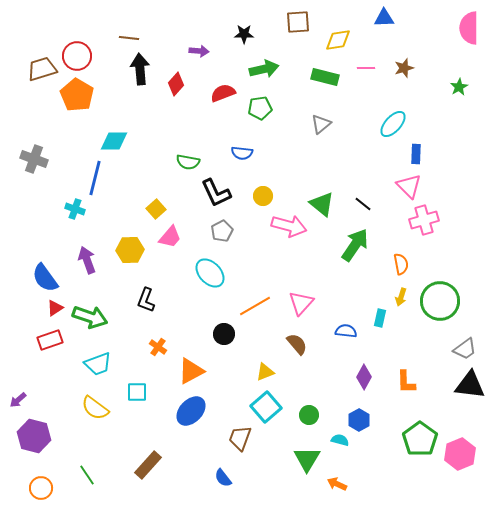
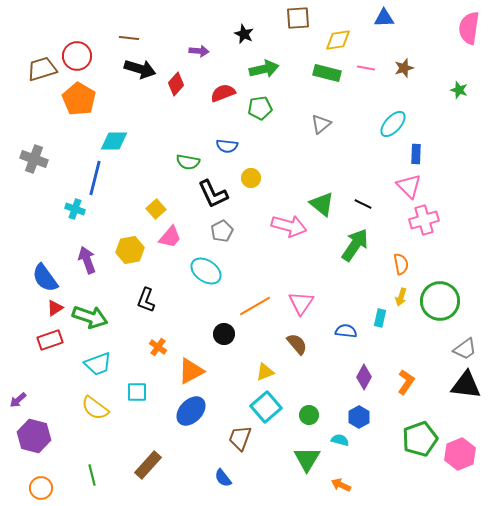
brown square at (298, 22): moved 4 px up
pink semicircle at (469, 28): rotated 8 degrees clockwise
black star at (244, 34): rotated 24 degrees clockwise
pink line at (366, 68): rotated 12 degrees clockwise
black arrow at (140, 69): rotated 112 degrees clockwise
green rectangle at (325, 77): moved 2 px right, 4 px up
green star at (459, 87): moved 3 px down; rotated 24 degrees counterclockwise
orange pentagon at (77, 95): moved 2 px right, 4 px down
blue semicircle at (242, 153): moved 15 px left, 7 px up
black L-shape at (216, 193): moved 3 px left, 1 px down
yellow circle at (263, 196): moved 12 px left, 18 px up
black line at (363, 204): rotated 12 degrees counterclockwise
yellow hexagon at (130, 250): rotated 8 degrees counterclockwise
cyan ellipse at (210, 273): moved 4 px left, 2 px up; rotated 12 degrees counterclockwise
pink triangle at (301, 303): rotated 8 degrees counterclockwise
orange L-shape at (406, 382): rotated 145 degrees counterclockwise
black triangle at (470, 385): moved 4 px left
blue hexagon at (359, 420): moved 3 px up
green pentagon at (420, 439): rotated 16 degrees clockwise
green line at (87, 475): moved 5 px right; rotated 20 degrees clockwise
orange arrow at (337, 484): moved 4 px right, 1 px down
